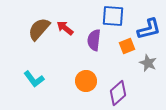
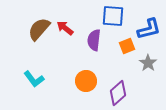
gray star: rotated 12 degrees clockwise
